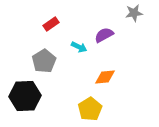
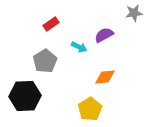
gray pentagon: moved 1 px right
